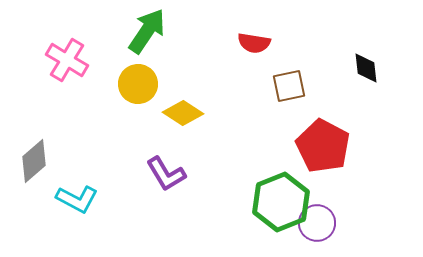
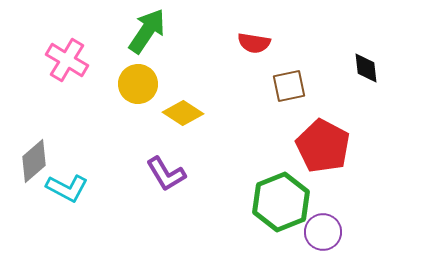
cyan L-shape: moved 10 px left, 11 px up
purple circle: moved 6 px right, 9 px down
